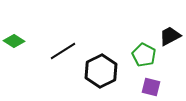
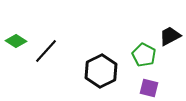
green diamond: moved 2 px right
black line: moved 17 px left; rotated 16 degrees counterclockwise
purple square: moved 2 px left, 1 px down
